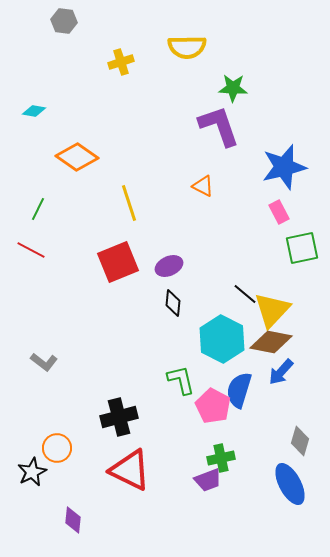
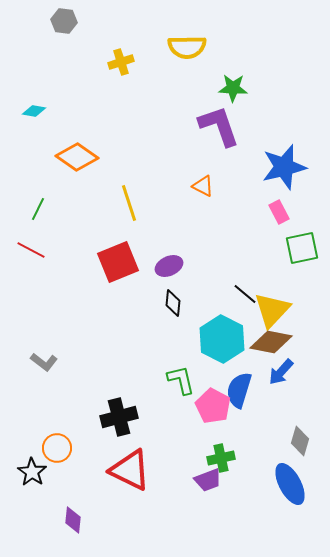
black star: rotated 12 degrees counterclockwise
